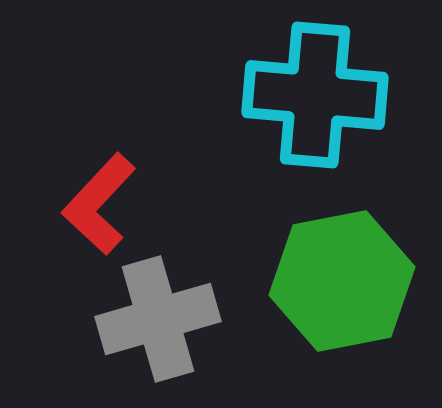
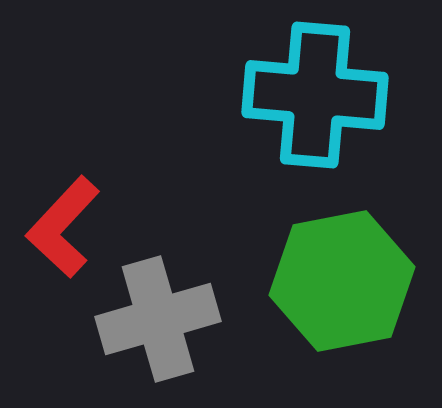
red L-shape: moved 36 px left, 23 px down
